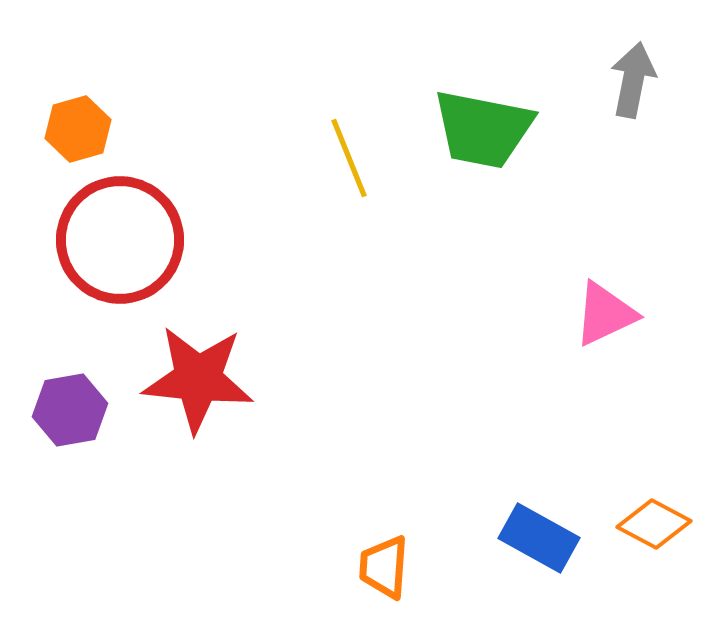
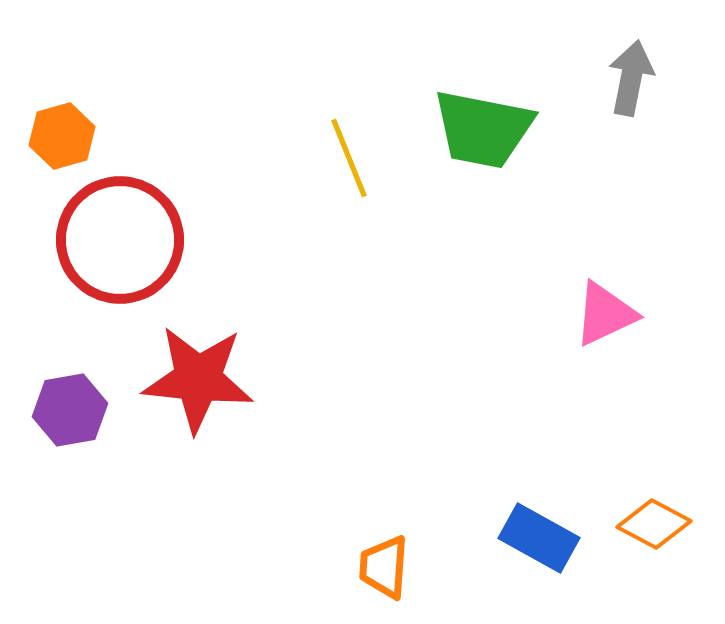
gray arrow: moved 2 px left, 2 px up
orange hexagon: moved 16 px left, 7 px down
